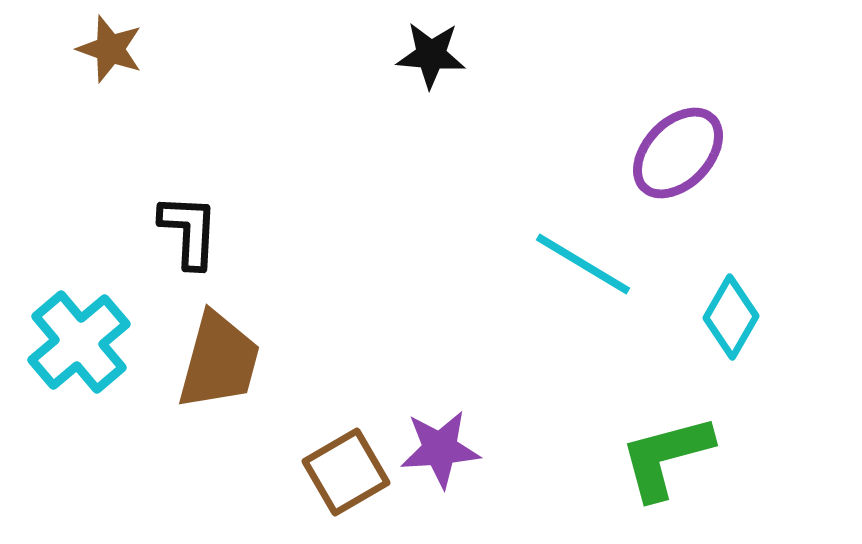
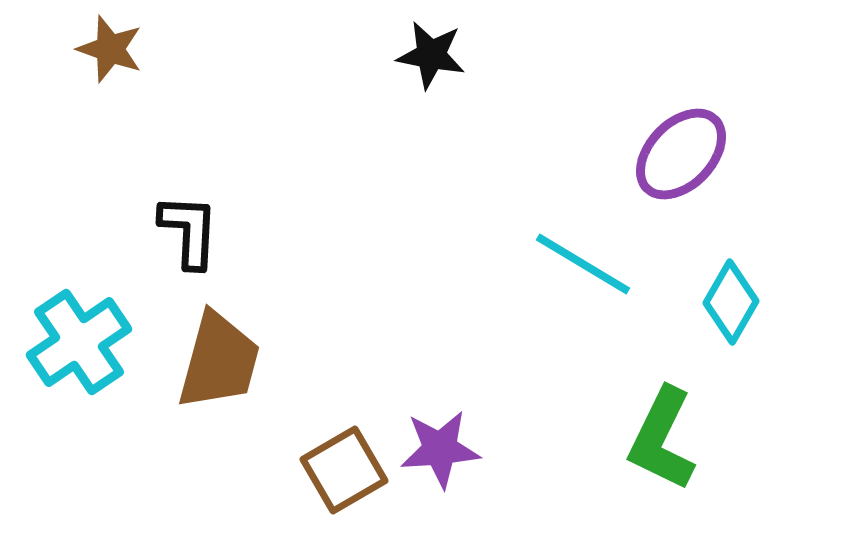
black star: rotated 6 degrees clockwise
purple ellipse: moved 3 px right, 1 px down
cyan diamond: moved 15 px up
cyan cross: rotated 6 degrees clockwise
green L-shape: moved 4 px left, 18 px up; rotated 49 degrees counterclockwise
brown square: moved 2 px left, 2 px up
